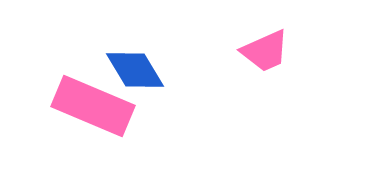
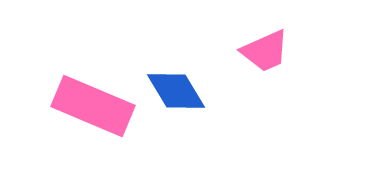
blue diamond: moved 41 px right, 21 px down
